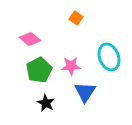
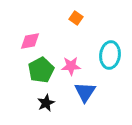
pink diamond: moved 2 px down; rotated 50 degrees counterclockwise
cyan ellipse: moved 1 px right, 2 px up; rotated 28 degrees clockwise
green pentagon: moved 2 px right
black star: rotated 18 degrees clockwise
